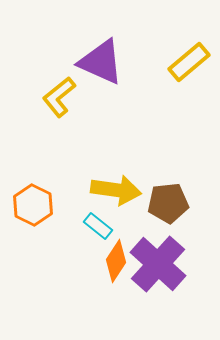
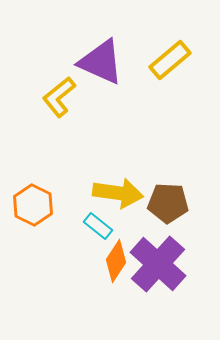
yellow rectangle: moved 19 px left, 2 px up
yellow arrow: moved 2 px right, 3 px down
brown pentagon: rotated 9 degrees clockwise
